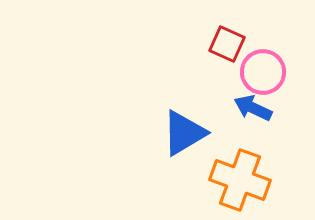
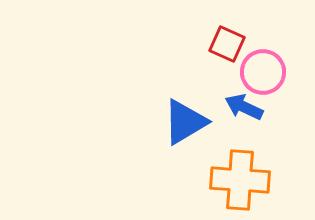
blue arrow: moved 9 px left, 1 px up
blue triangle: moved 1 px right, 11 px up
orange cross: rotated 16 degrees counterclockwise
